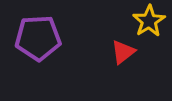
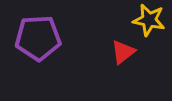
yellow star: moved 1 px up; rotated 28 degrees counterclockwise
